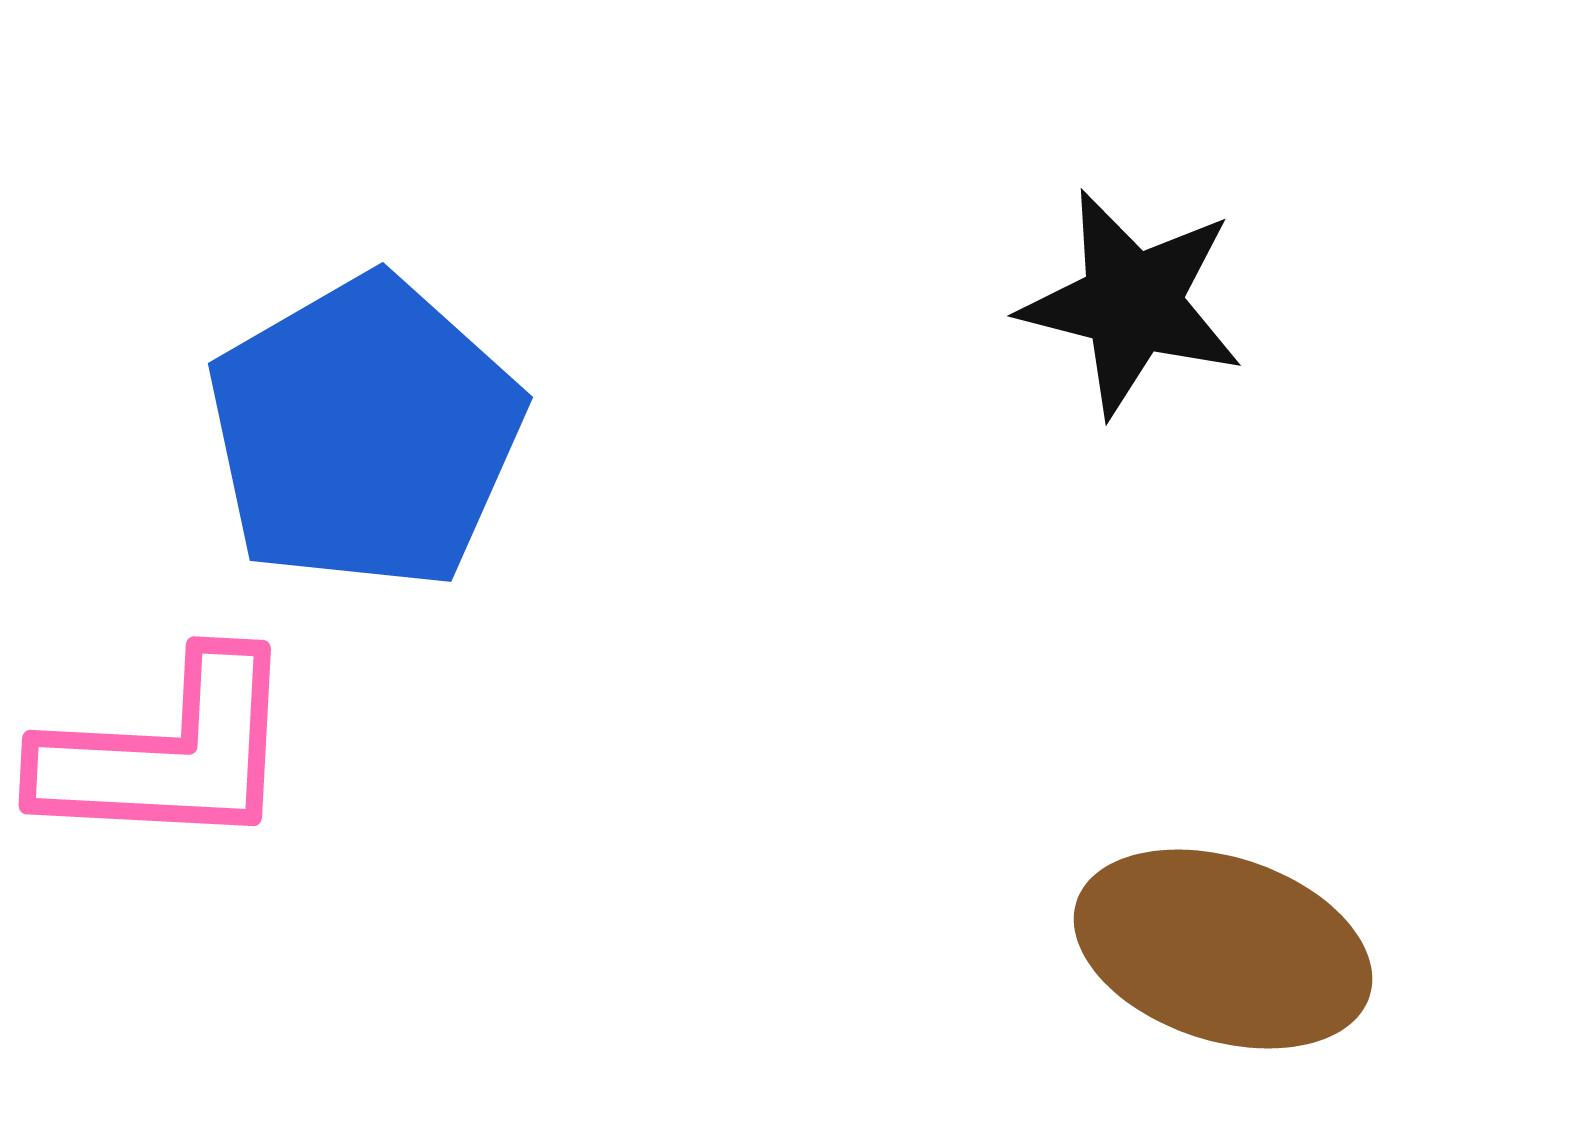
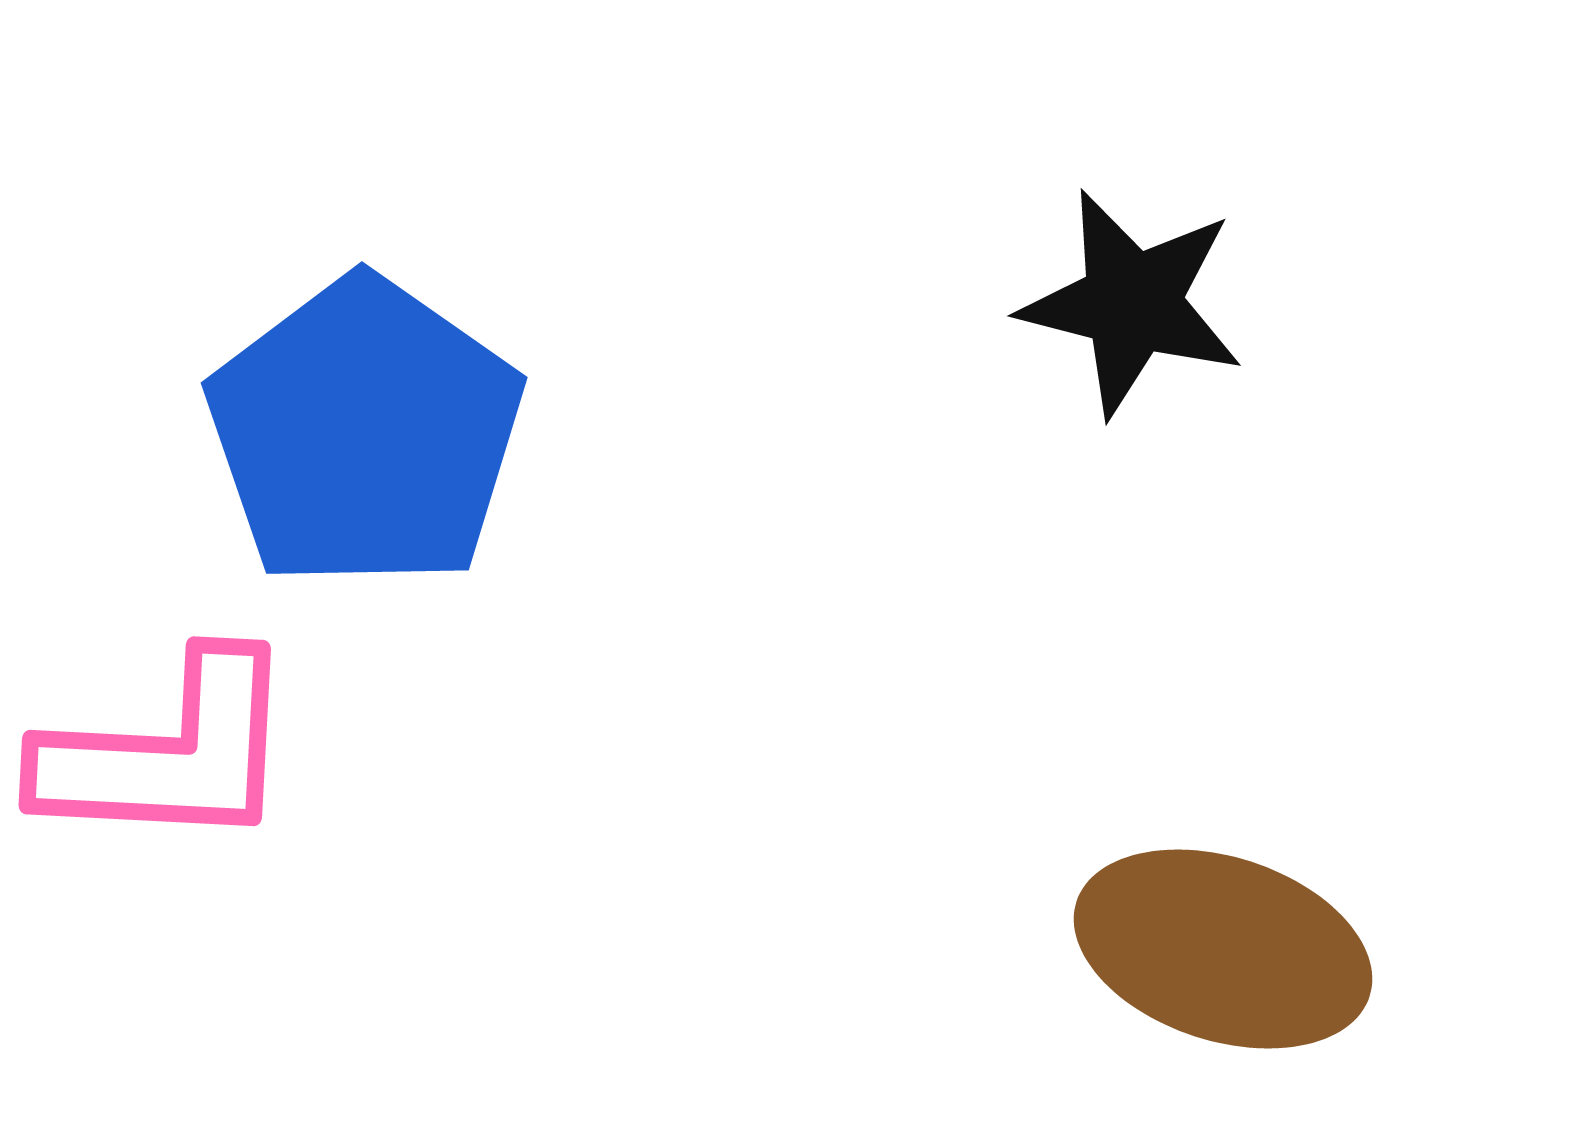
blue pentagon: rotated 7 degrees counterclockwise
